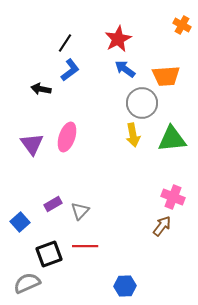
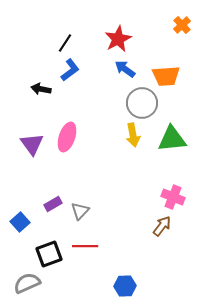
orange cross: rotated 18 degrees clockwise
